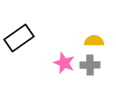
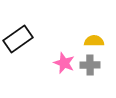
black rectangle: moved 1 px left, 1 px down
